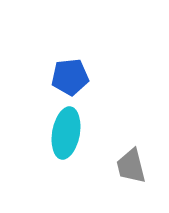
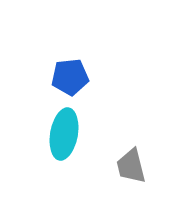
cyan ellipse: moved 2 px left, 1 px down
